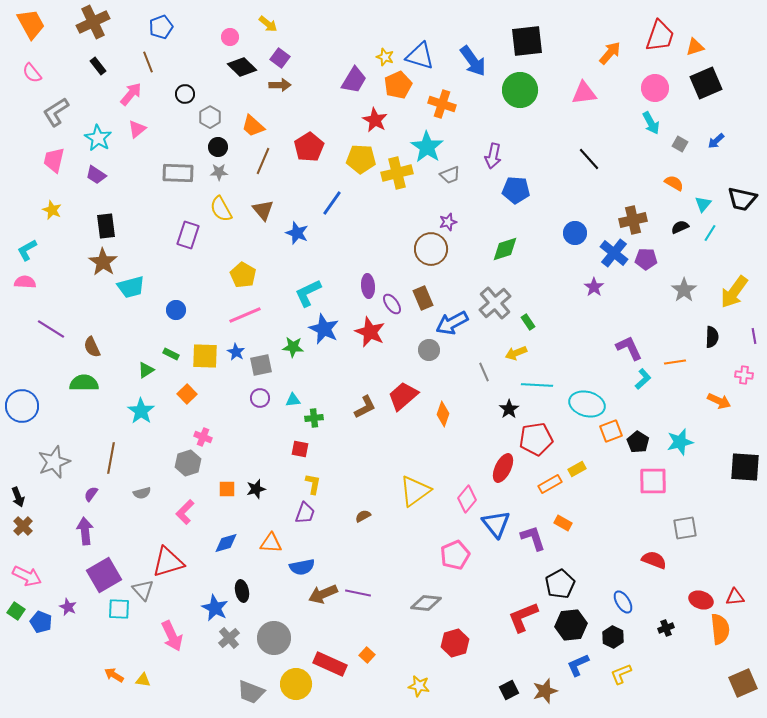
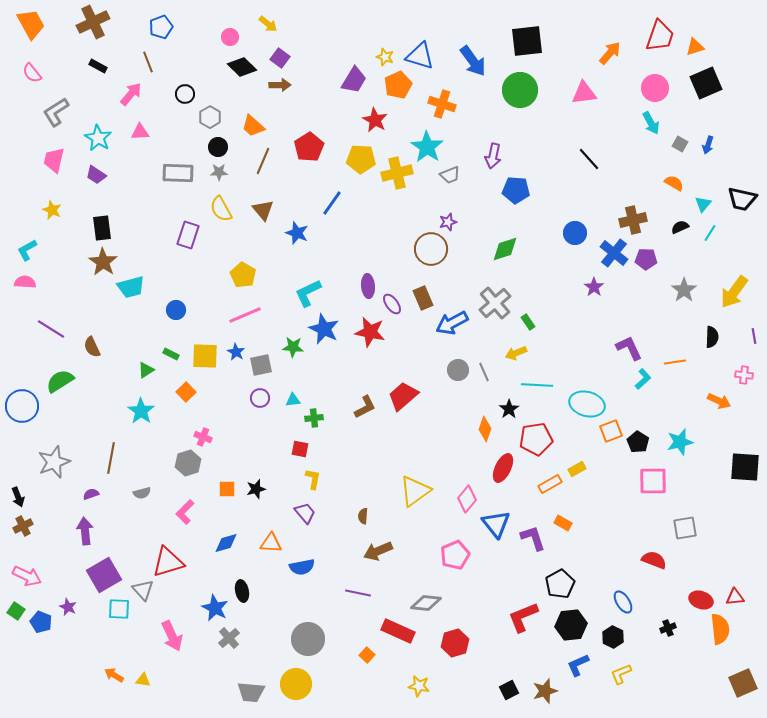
black rectangle at (98, 66): rotated 24 degrees counterclockwise
pink triangle at (137, 129): moved 3 px right, 3 px down; rotated 36 degrees clockwise
blue arrow at (716, 141): moved 8 px left, 4 px down; rotated 30 degrees counterclockwise
black rectangle at (106, 226): moved 4 px left, 2 px down
red star at (370, 332): rotated 12 degrees counterclockwise
gray circle at (429, 350): moved 29 px right, 20 px down
green semicircle at (84, 383): moved 24 px left, 2 px up; rotated 32 degrees counterclockwise
orange square at (187, 394): moved 1 px left, 2 px up
orange diamond at (443, 414): moved 42 px right, 15 px down
yellow L-shape at (313, 484): moved 5 px up
purple semicircle at (91, 494): rotated 35 degrees clockwise
purple trapezoid at (305, 513): rotated 60 degrees counterclockwise
brown semicircle at (363, 516): rotated 56 degrees counterclockwise
brown cross at (23, 526): rotated 18 degrees clockwise
brown arrow at (323, 594): moved 55 px right, 43 px up
black cross at (666, 628): moved 2 px right
gray circle at (274, 638): moved 34 px right, 1 px down
red rectangle at (330, 664): moved 68 px right, 33 px up
gray trapezoid at (251, 692): rotated 16 degrees counterclockwise
